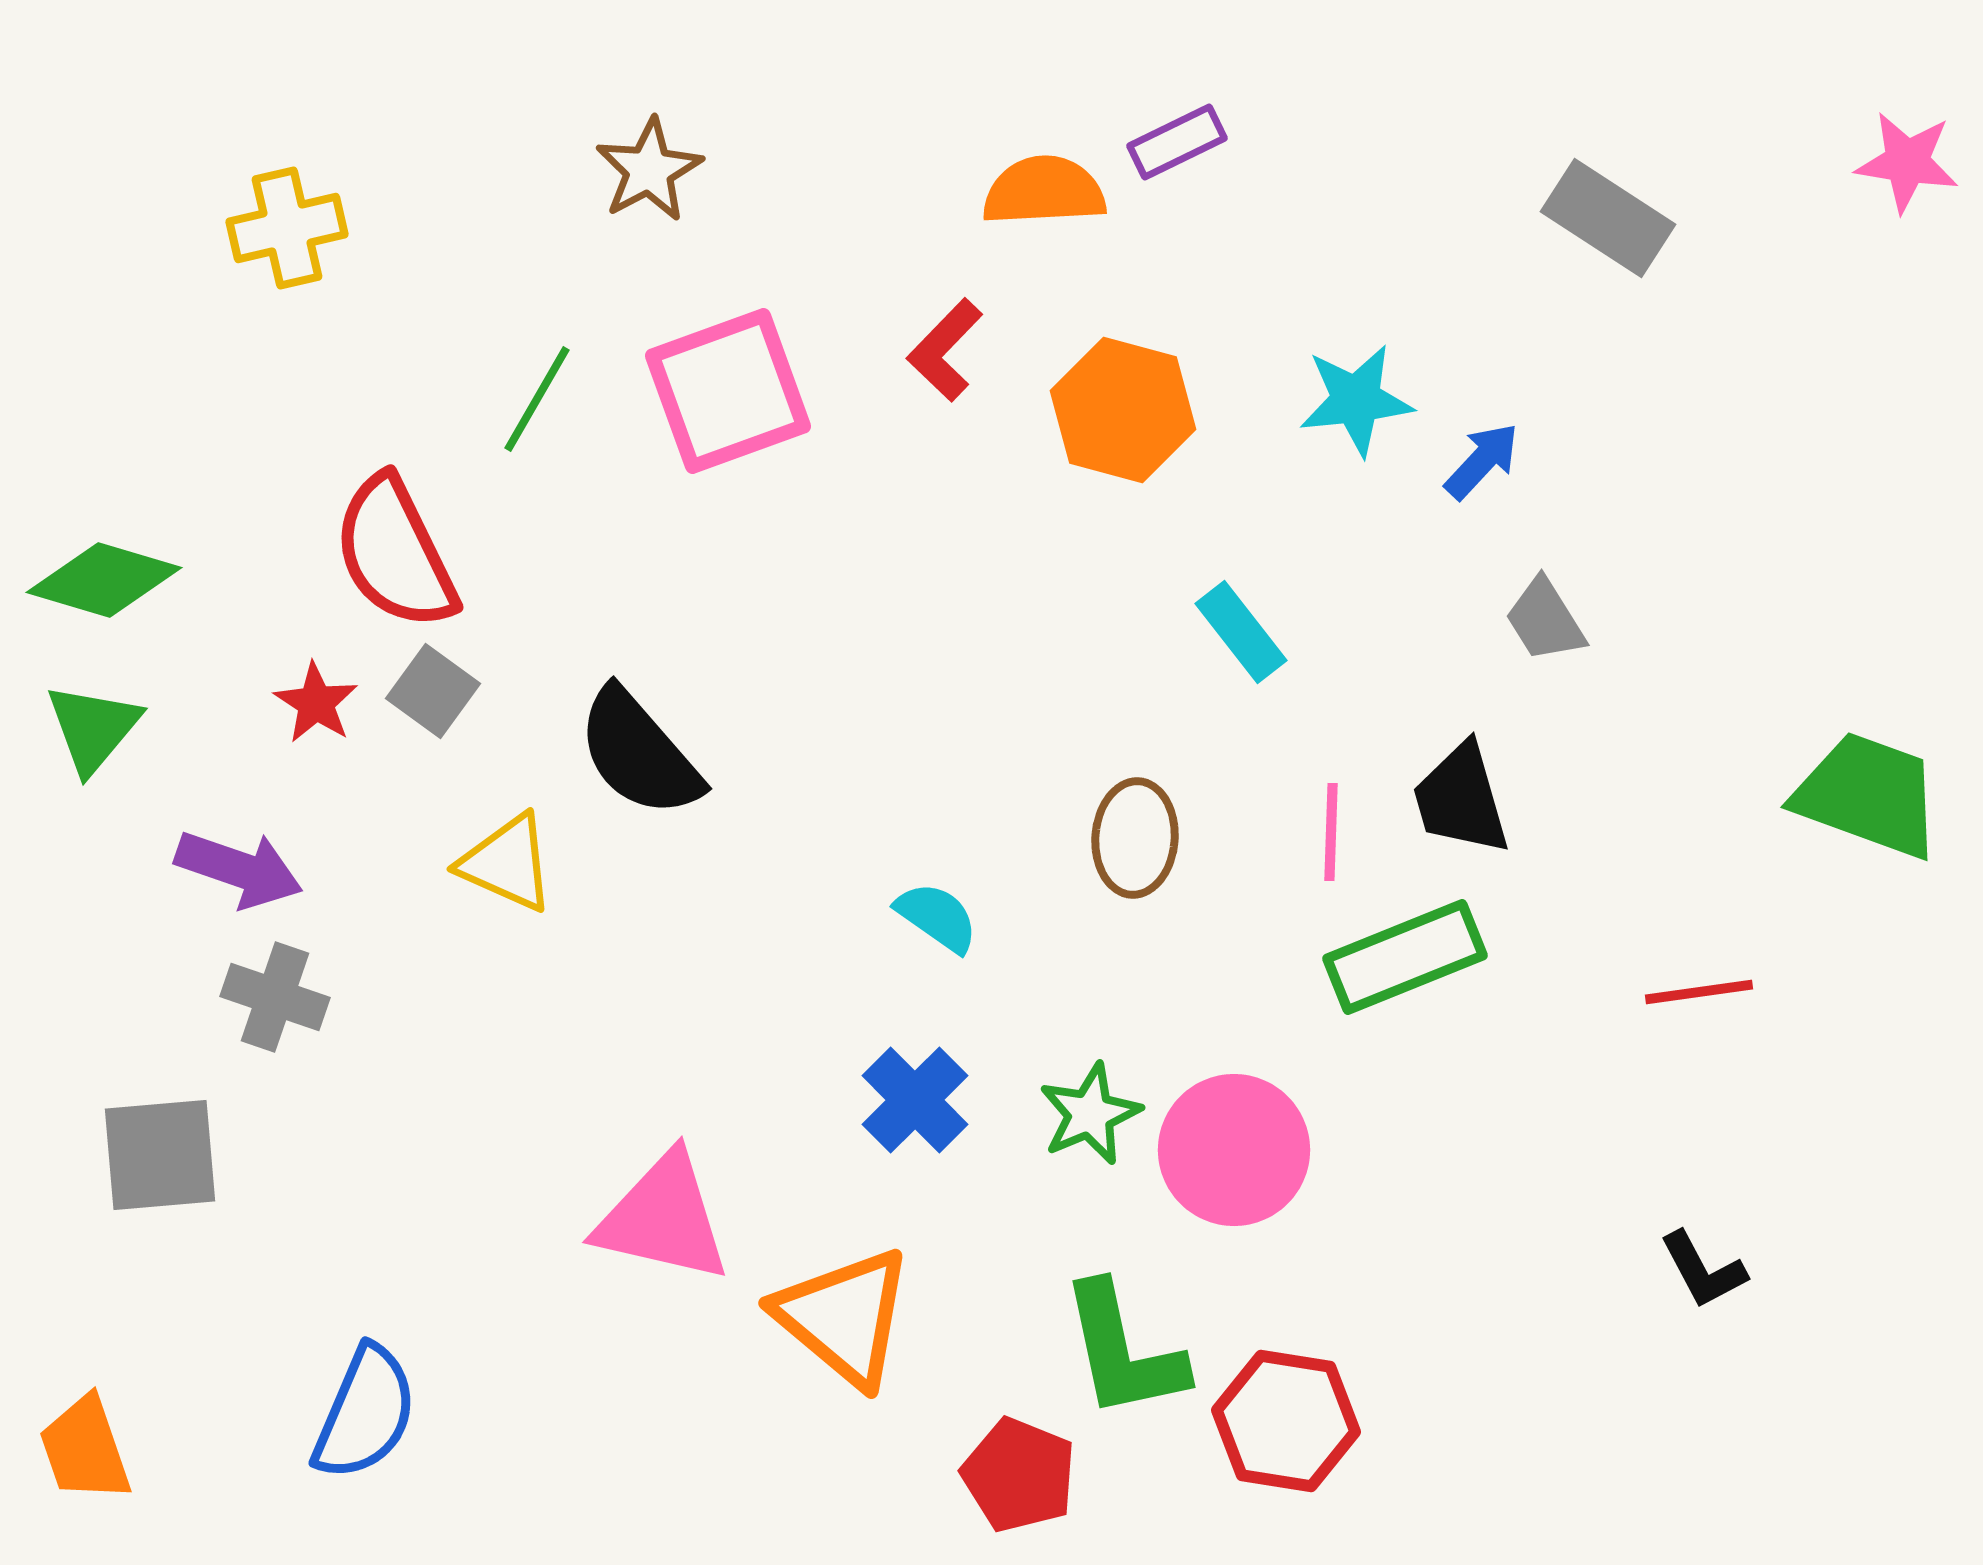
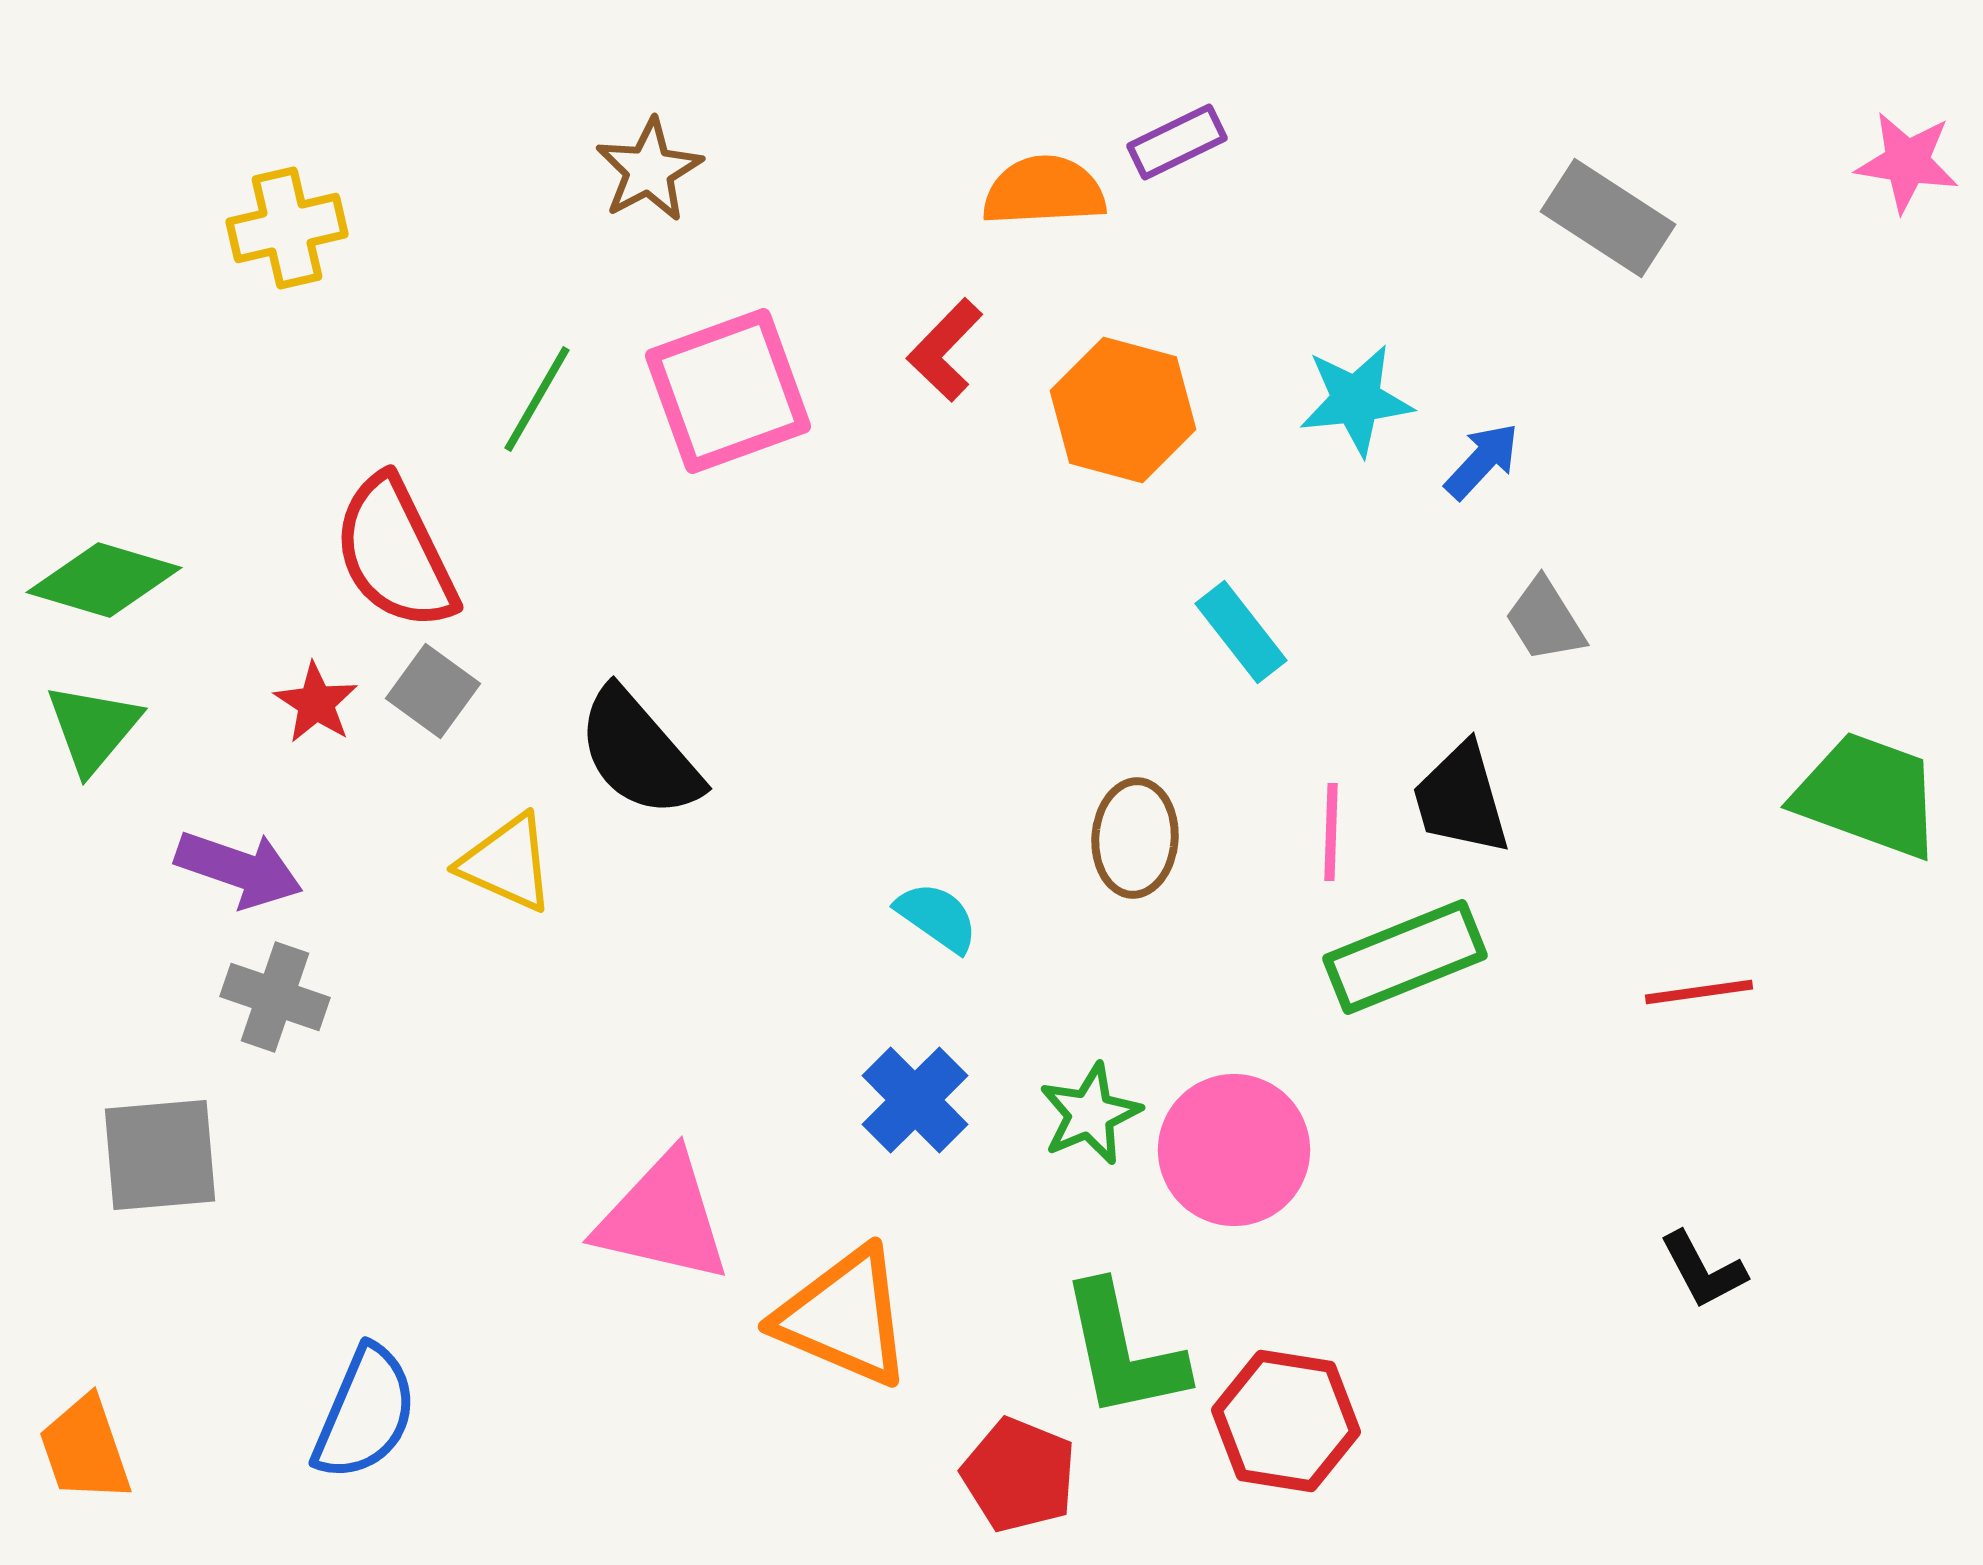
orange triangle at (844, 1317): rotated 17 degrees counterclockwise
